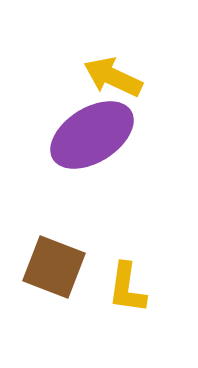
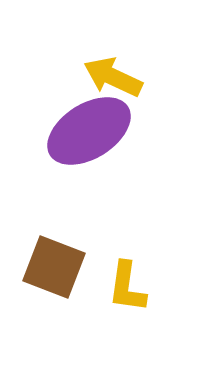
purple ellipse: moved 3 px left, 4 px up
yellow L-shape: moved 1 px up
